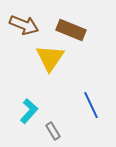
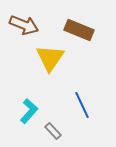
brown rectangle: moved 8 px right
blue line: moved 9 px left
gray rectangle: rotated 12 degrees counterclockwise
